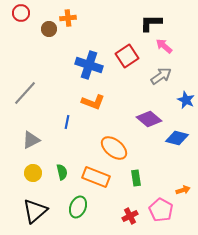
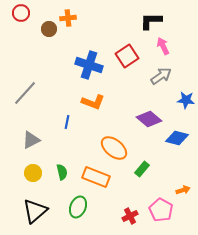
black L-shape: moved 2 px up
pink arrow: moved 1 px left; rotated 24 degrees clockwise
blue star: rotated 18 degrees counterclockwise
green rectangle: moved 6 px right, 9 px up; rotated 49 degrees clockwise
